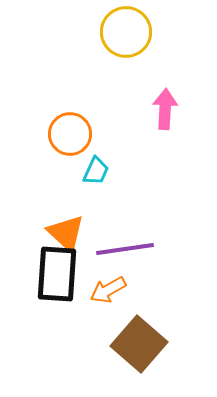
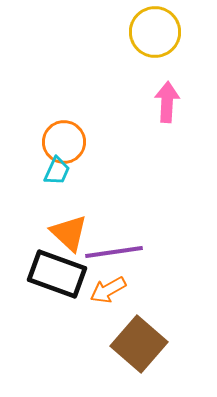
yellow circle: moved 29 px right
pink arrow: moved 2 px right, 7 px up
orange circle: moved 6 px left, 8 px down
cyan trapezoid: moved 39 px left
orange triangle: moved 3 px right
purple line: moved 11 px left, 3 px down
black rectangle: rotated 74 degrees counterclockwise
